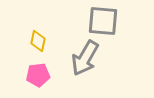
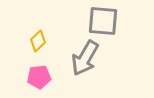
yellow diamond: rotated 35 degrees clockwise
pink pentagon: moved 1 px right, 2 px down
